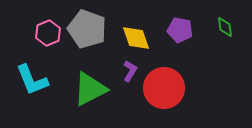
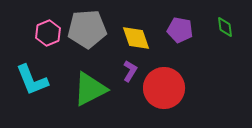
gray pentagon: rotated 24 degrees counterclockwise
